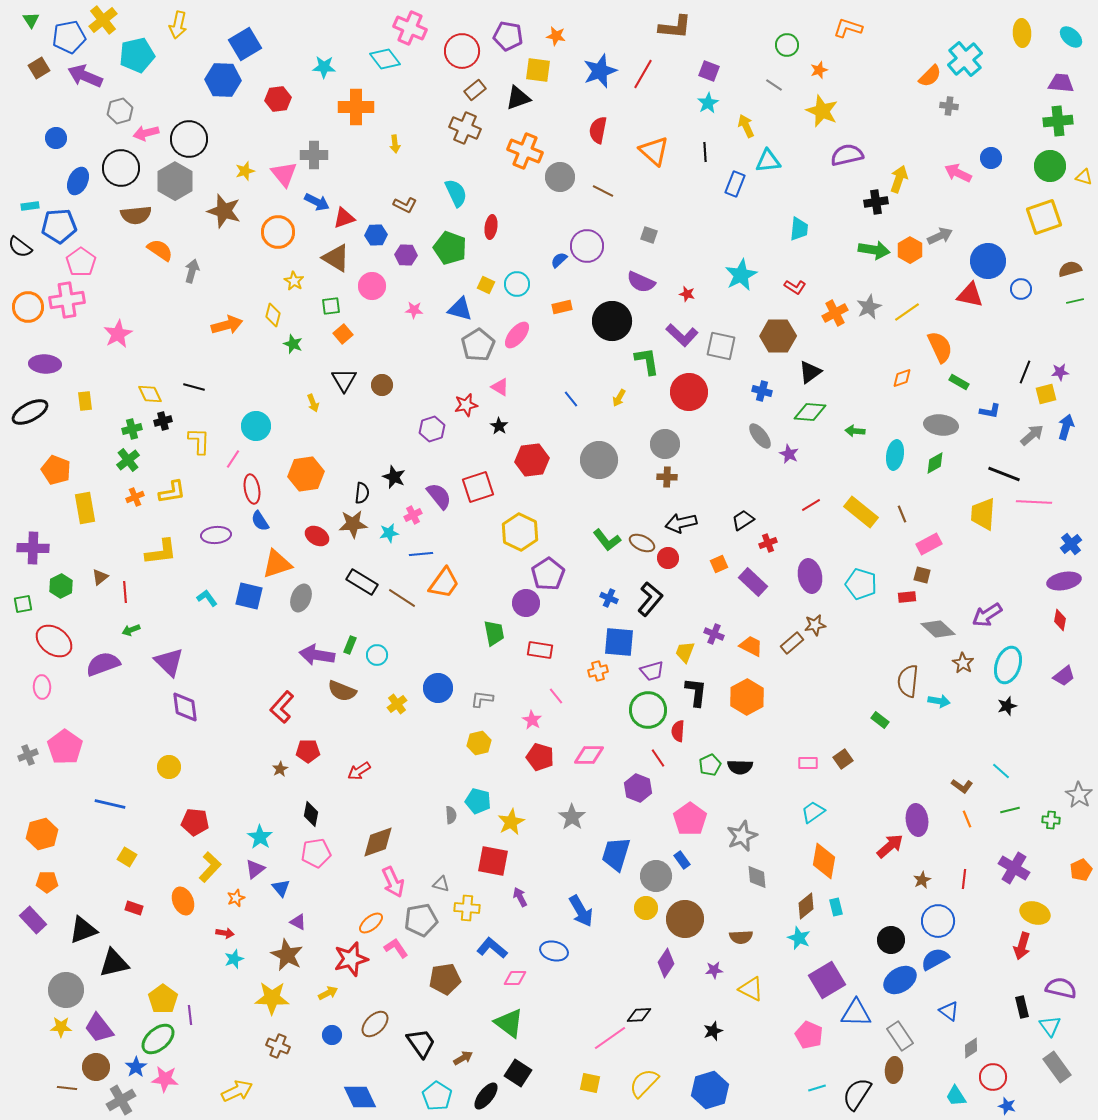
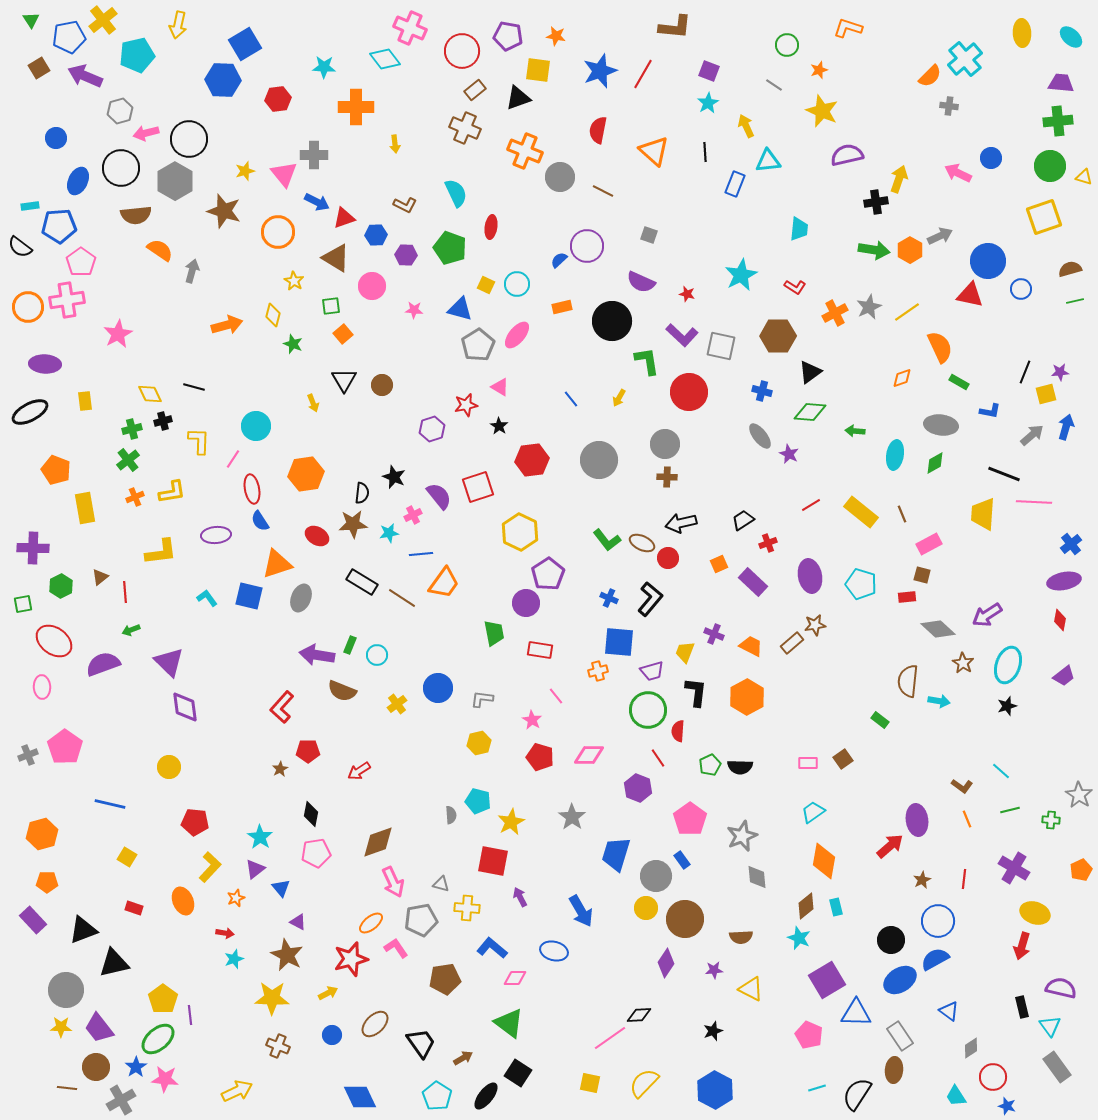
blue hexagon at (710, 1090): moved 5 px right; rotated 15 degrees counterclockwise
